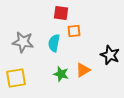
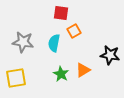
orange square: rotated 24 degrees counterclockwise
black star: rotated 12 degrees counterclockwise
green star: rotated 14 degrees clockwise
